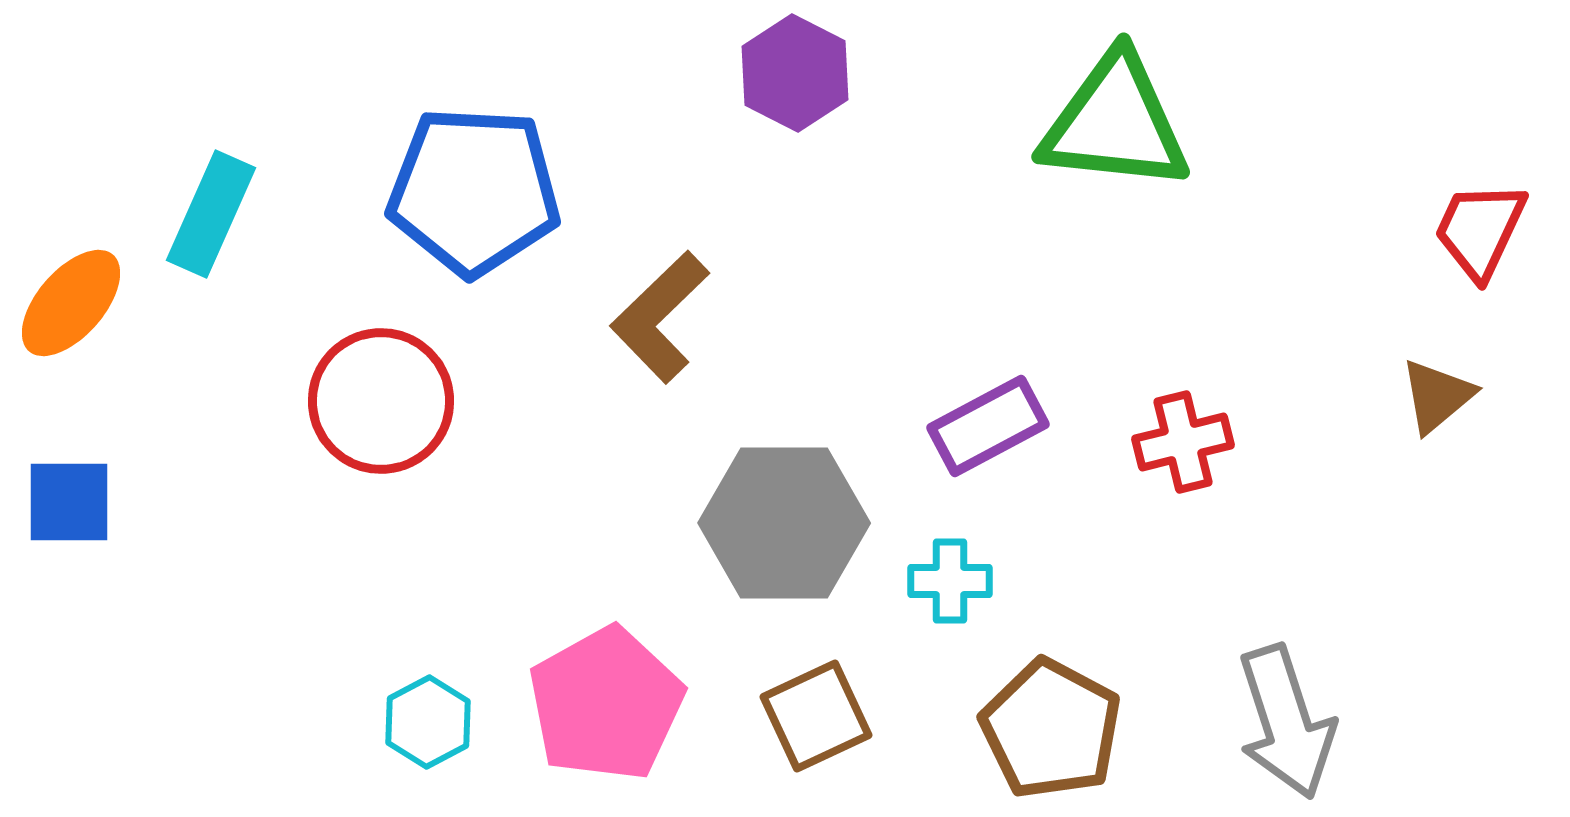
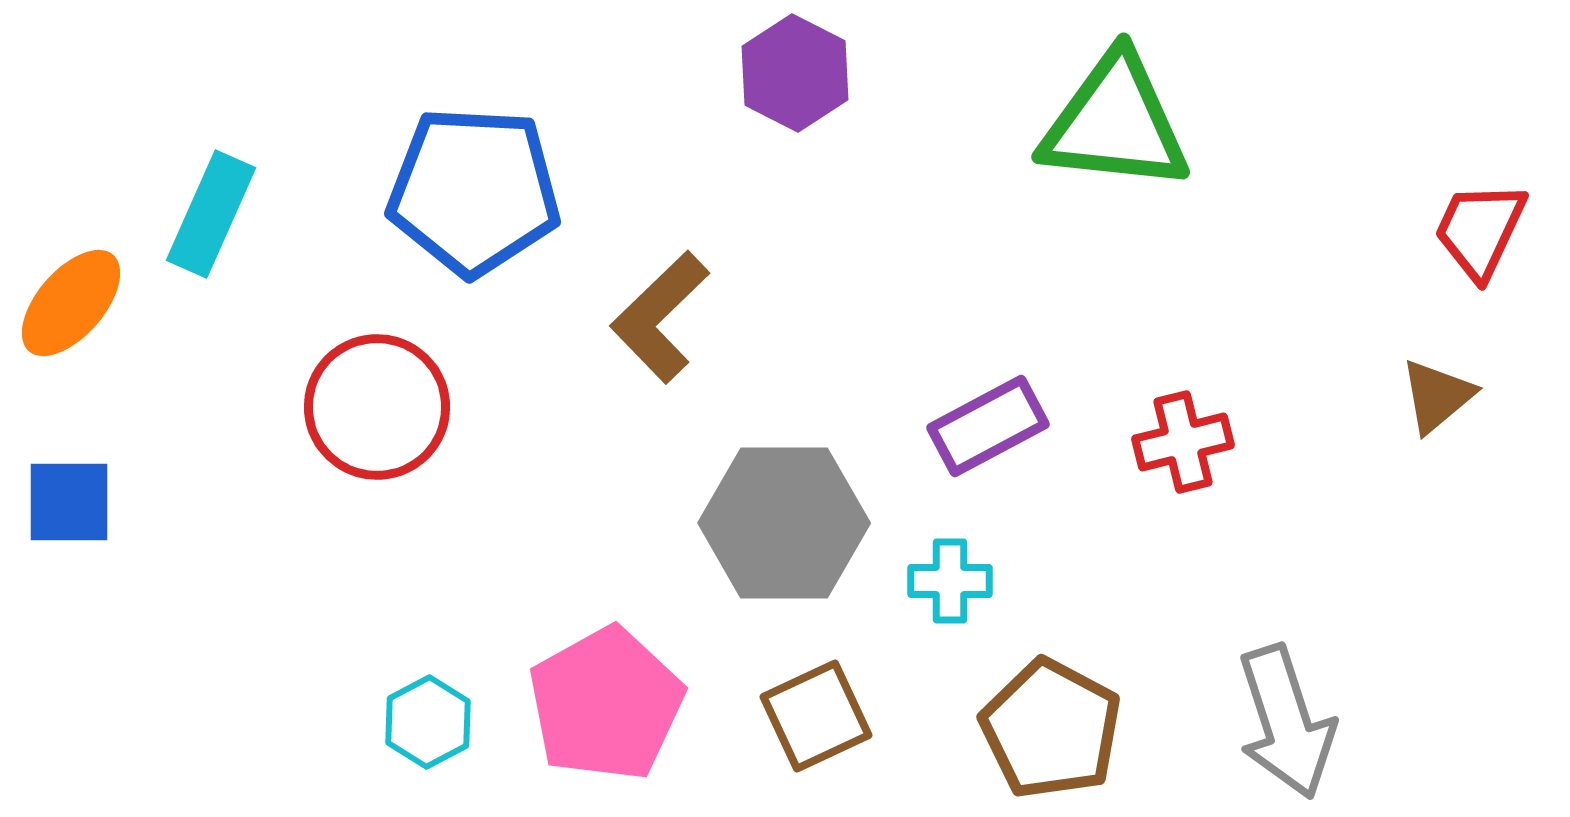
red circle: moved 4 px left, 6 px down
